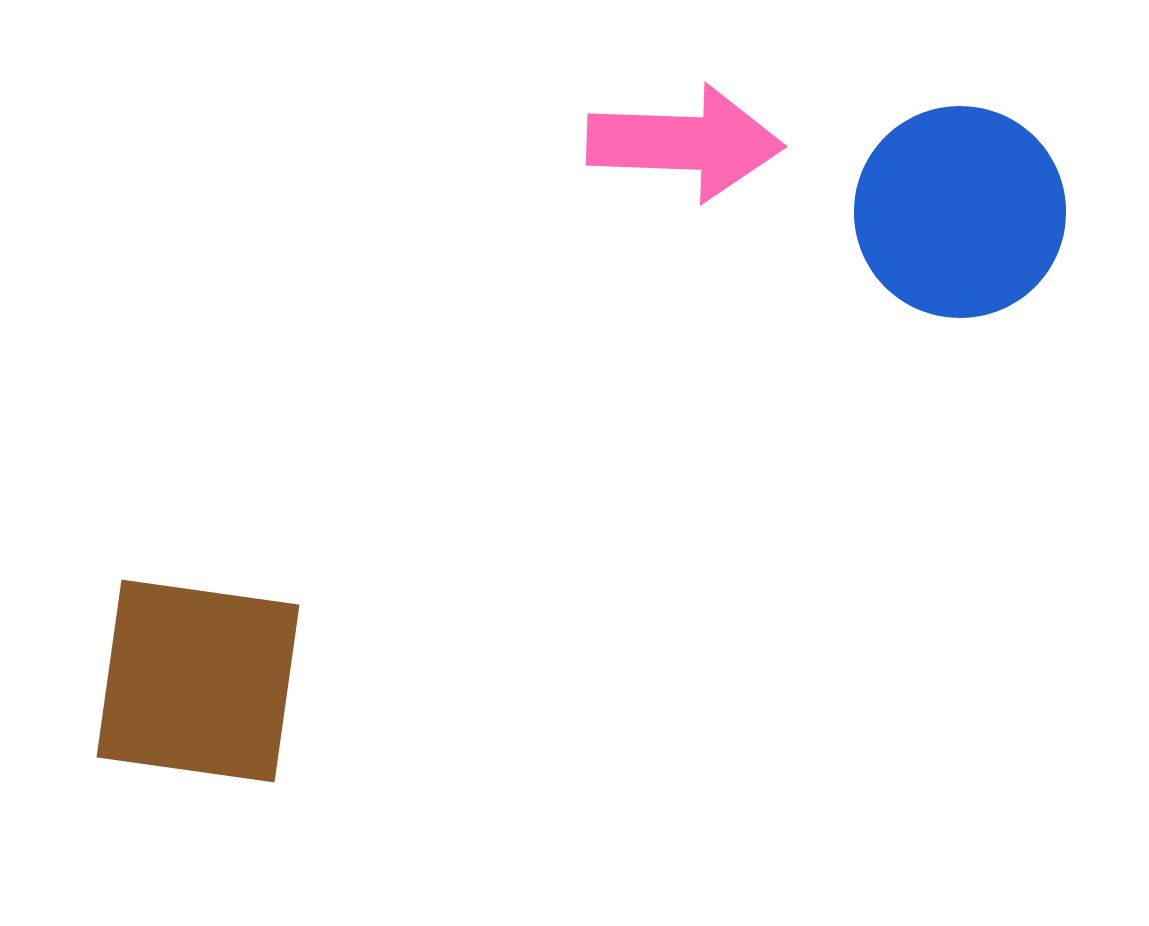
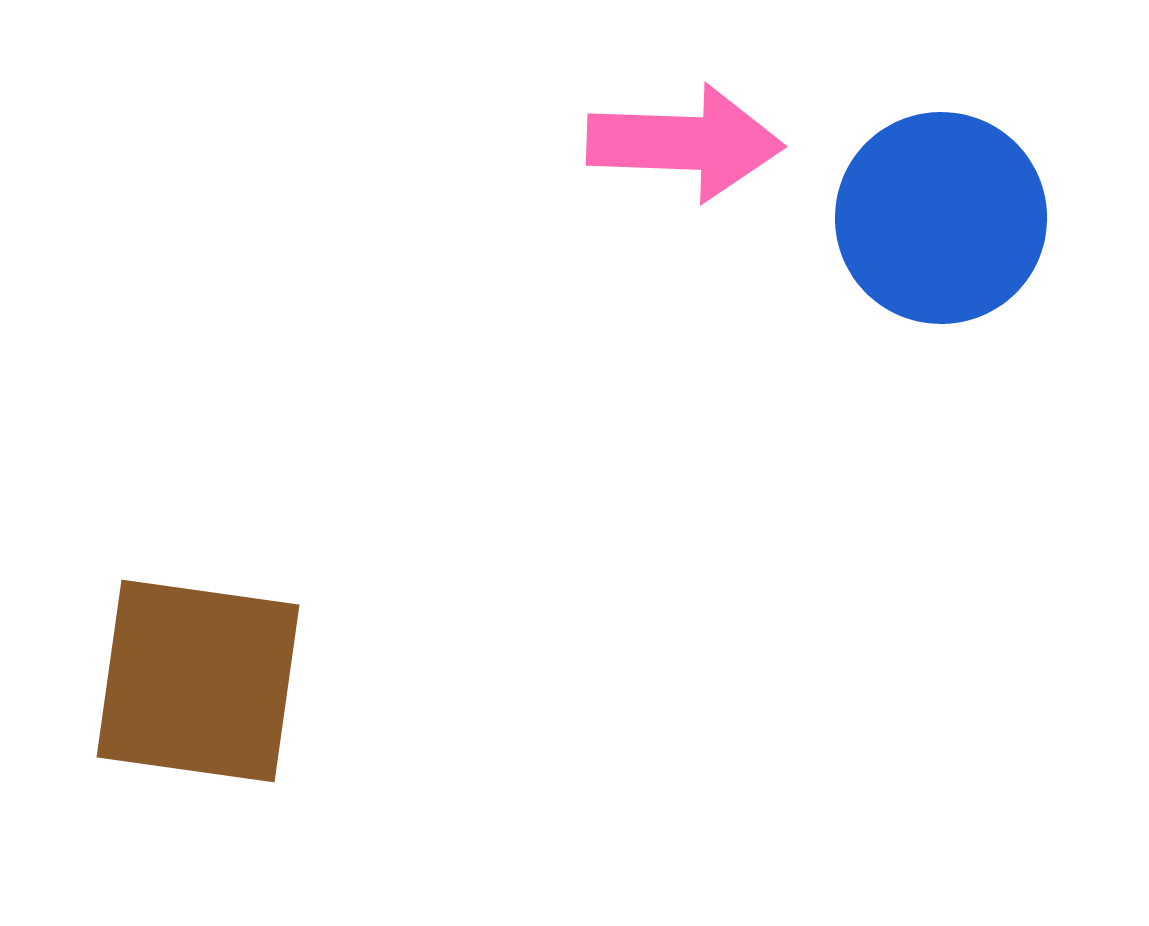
blue circle: moved 19 px left, 6 px down
